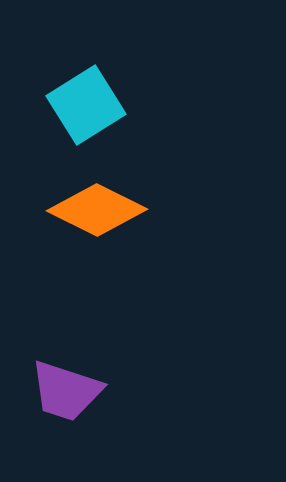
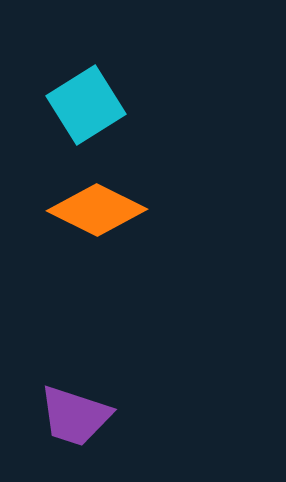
purple trapezoid: moved 9 px right, 25 px down
